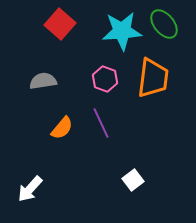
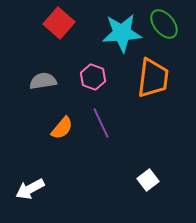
red square: moved 1 px left, 1 px up
cyan star: moved 2 px down
pink hexagon: moved 12 px left, 2 px up
white square: moved 15 px right
white arrow: rotated 20 degrees clockwise
